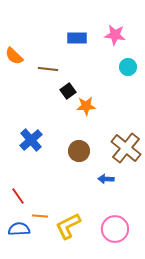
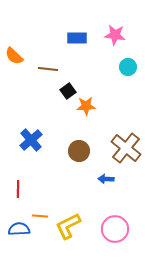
red line: moved 7 px up; rotated 36 degrees clockwise
